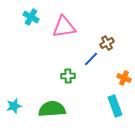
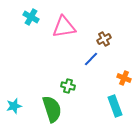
brown cross: moved 3 px left, 4 px up
green cross: moved 10 px down; rotated 16 degrees clockwise
green semicircle: rotated 76 degrees clockwise
